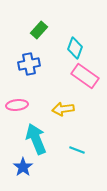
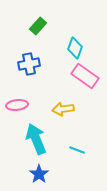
green rectangle: moved 1 px left, 4 px up
blue star: moved 16 px right, 7 px down
